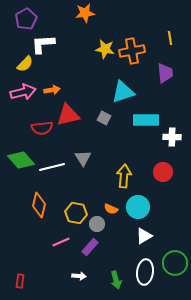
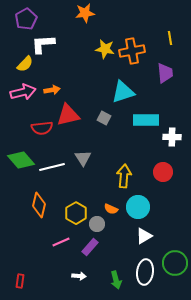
yellow hexagon: rotated 20 degrees clockwise
